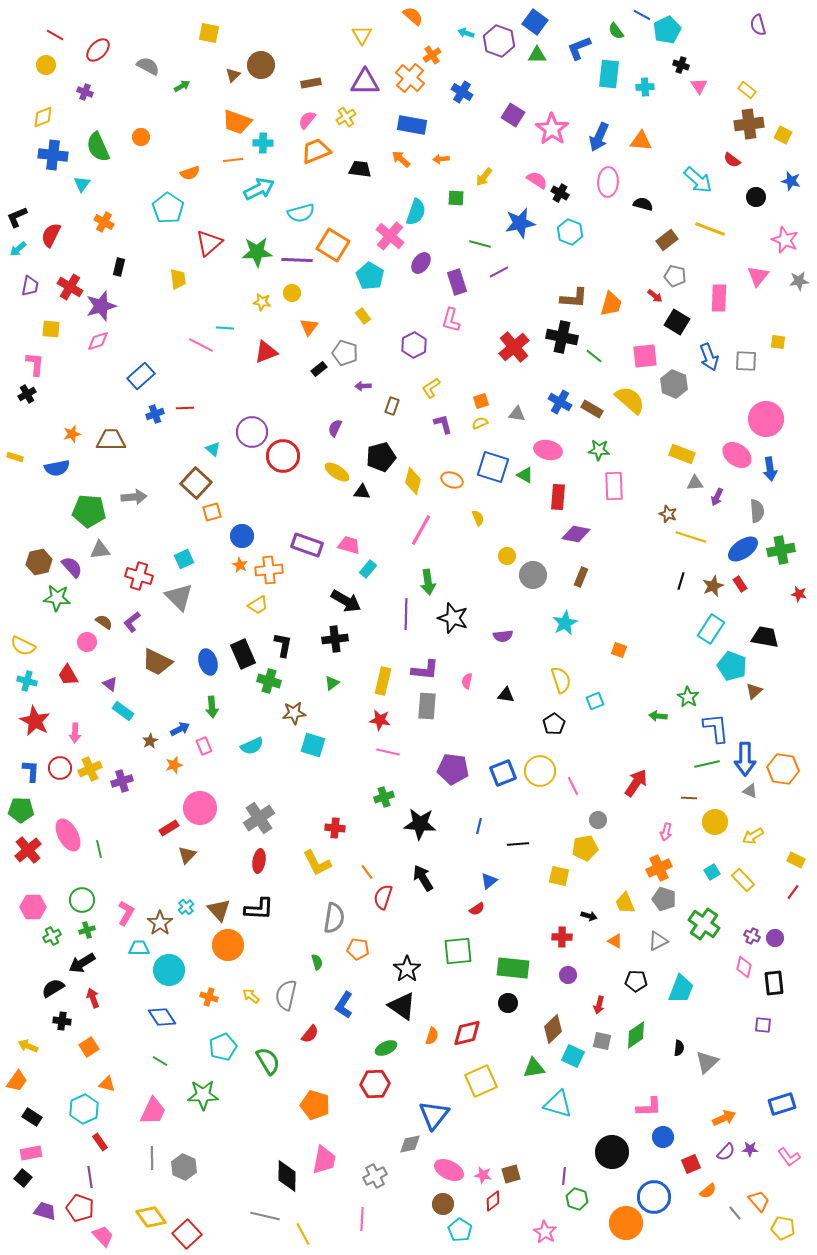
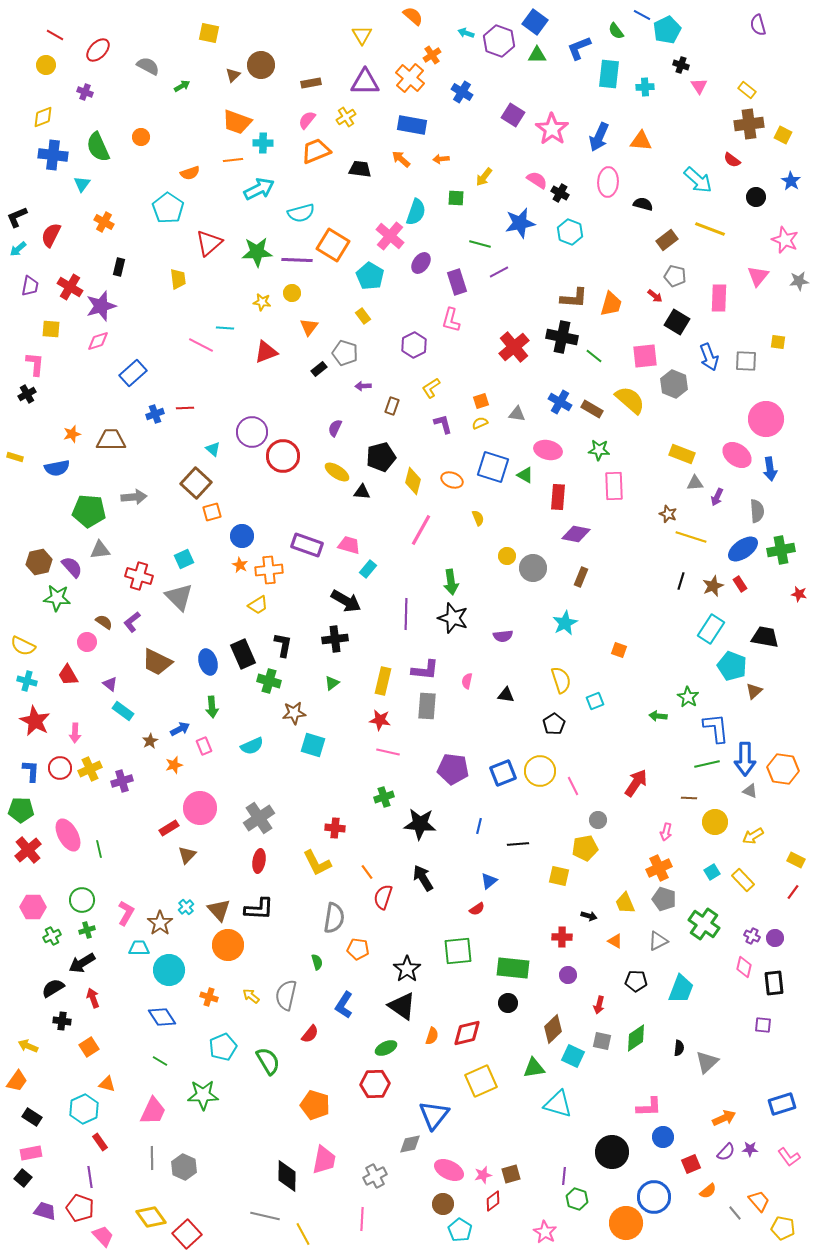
blue star at (791, 181): rotated 18 degrees clockwise
blue rectangle at (141, 376): moved 8 px left, 3 px up
gray circle at (533, 575): moved 7 px up
green arrow at (428, 582): moved 23 px right
green diamond at (636, 1035): moved 3 px down
pink star at (483, 1175): rotated 24 degrees counterclockwise
